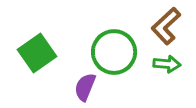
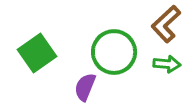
brown L-shape: moved 2 px up
